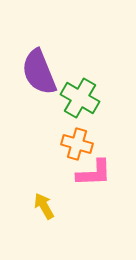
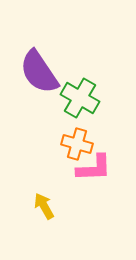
purple semicircle: rotated 12 degrees counterclockwise
pink L-shape: moved 5 px up
